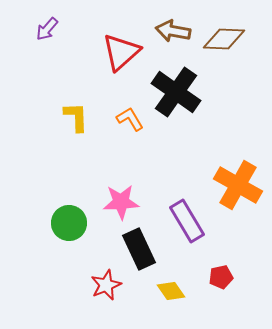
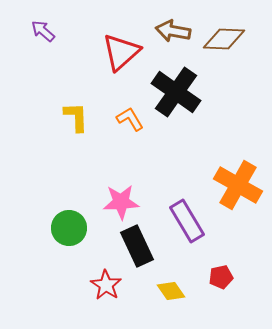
purple arrow: moved 4 px left, 2 px down; rotated 90 degrees clockwise
green circle: moved 5 px down
black rectangle: moved 2 px left, 3 px up
red star: rotated 16 degrees counterclockwise
